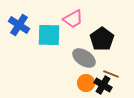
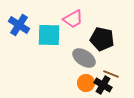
black pentagon: rotated 25 degrees counterclockwise
